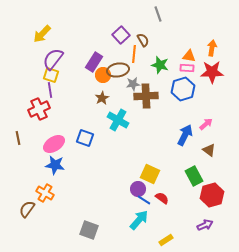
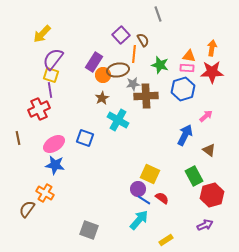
pink arrow at (206, 124): moved 8 px up
